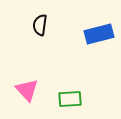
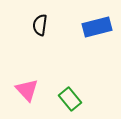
blue rectangle: moved 2 px left, 7 px up
green rectangle: rotated 55 degrees clockwise
